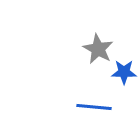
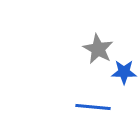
blue line: moved 1 px left
